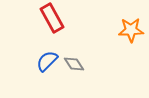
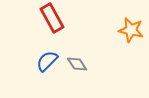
orange star: rotated 15 degrees clockwise
gray diamond: moved 3 px right
